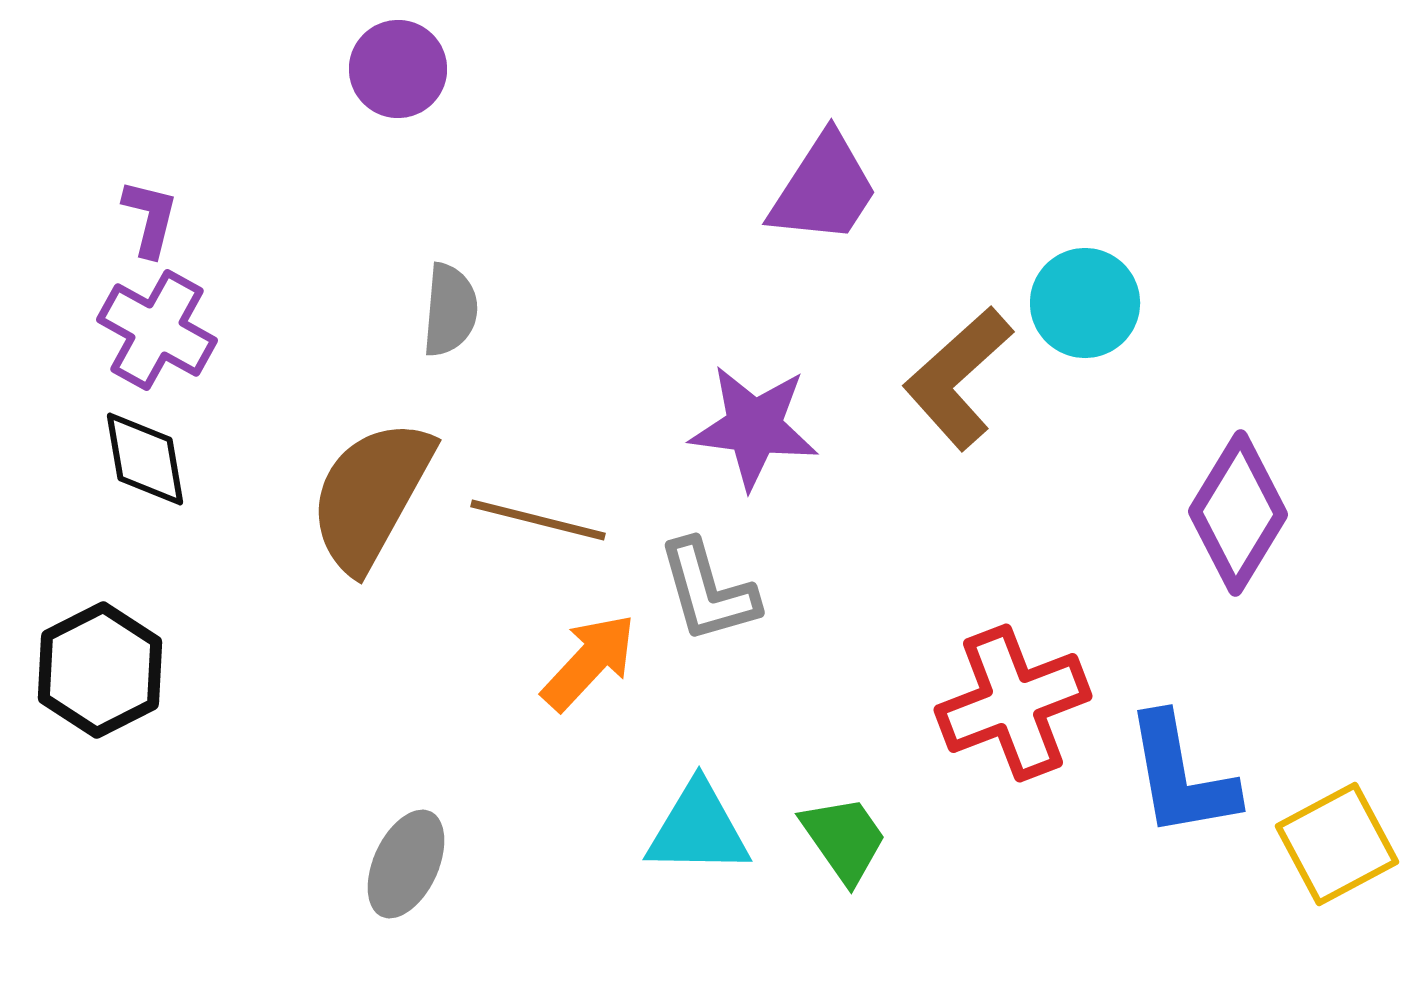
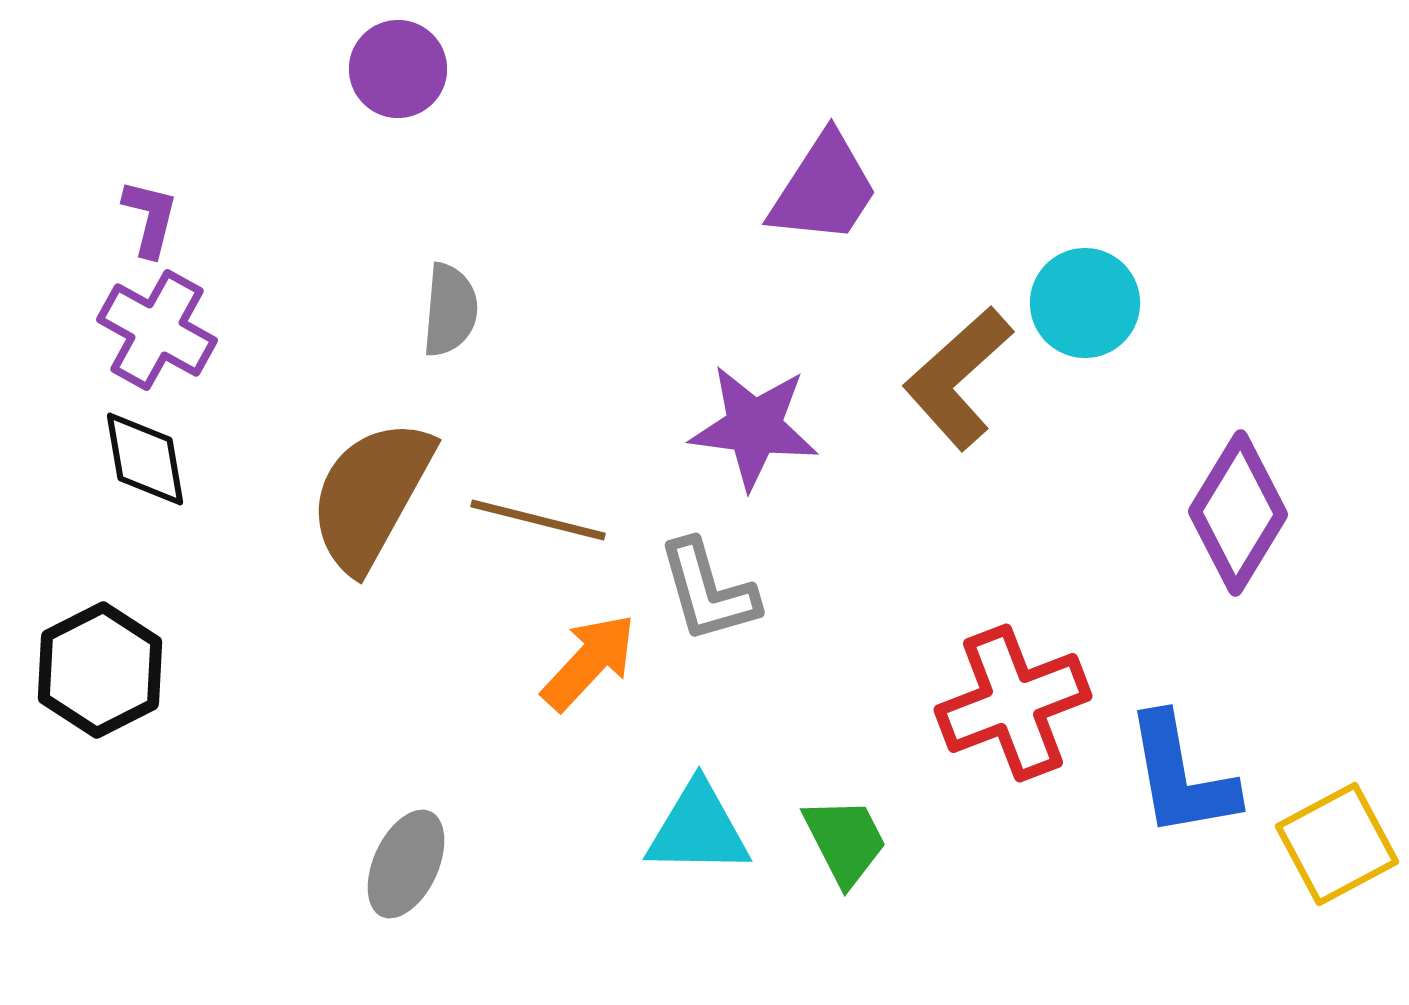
green trapezoid: moved 1 px right, 2 px down; rotated 8 degrees clockwise
